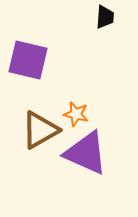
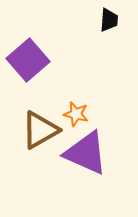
black trapezoid: moved 4 px right, 3 px down
purple square: rotated 36 degrees clockwise
